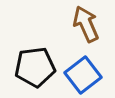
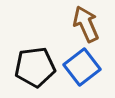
blue square: moved 1 px left, 8 px up
